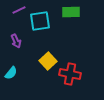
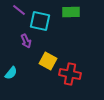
purple line: rotated 64 degrees clockwise
cyan square: rotated 20 degrees clockwise
purple arrow: moved 10 px right
yellow square: rotated 18 degrees counterclockwise
